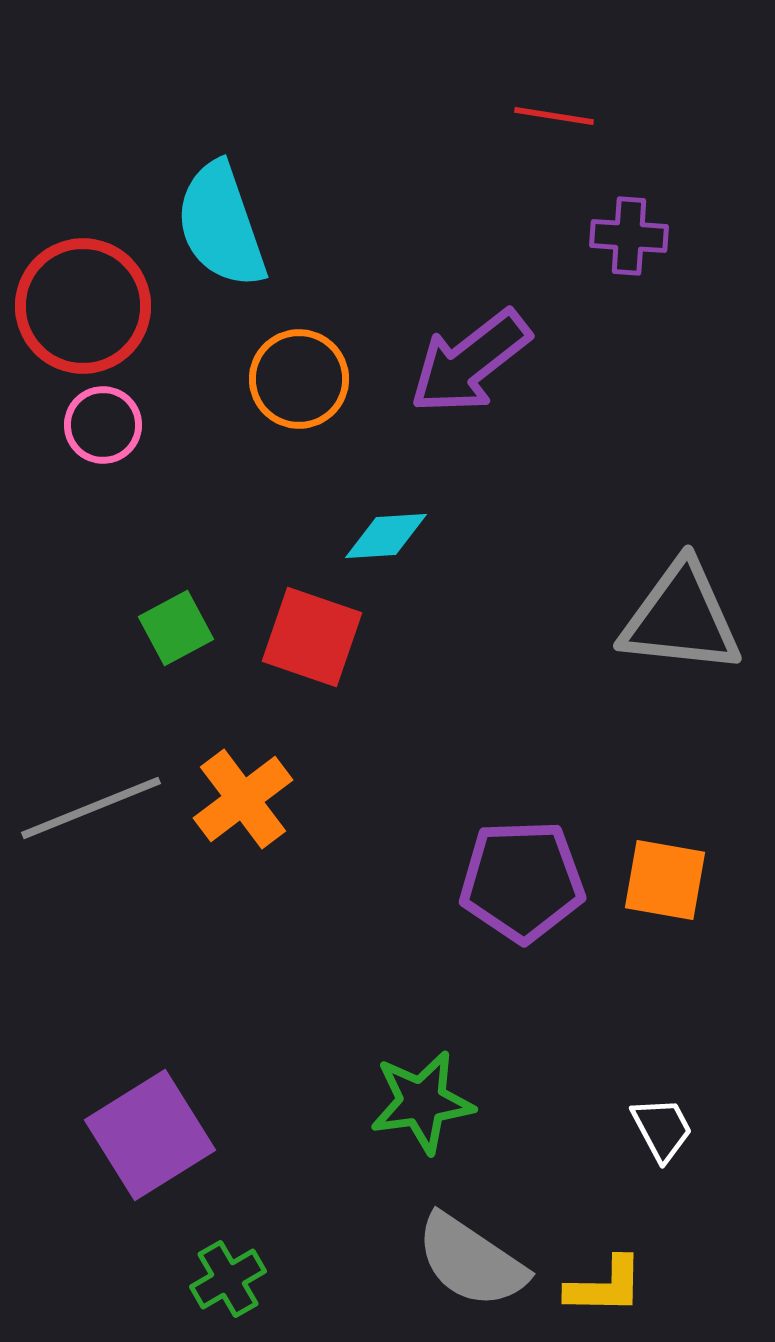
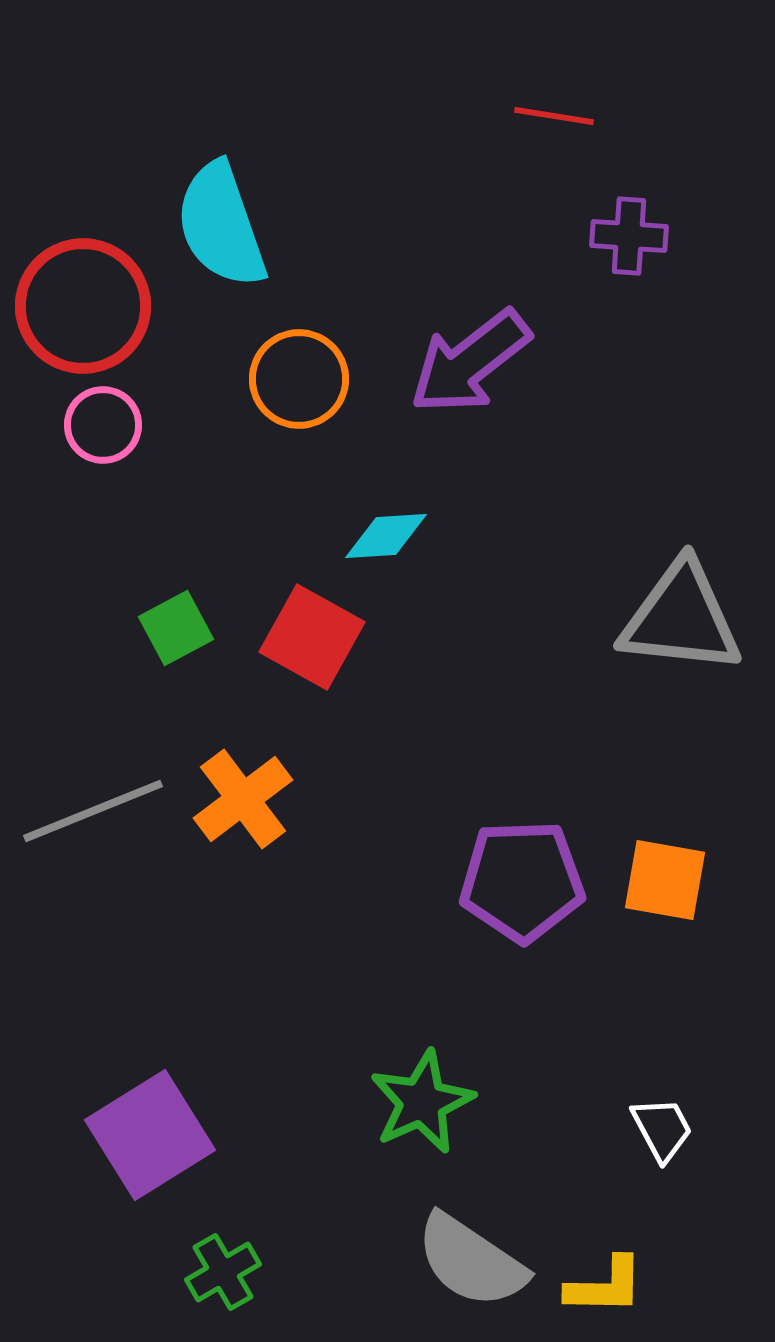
red square: rotated 10 degrees clockwise
gray line: moved 2 px right, 3 px down
green star: rotated 16 degrees counterclockwise
green cross: moved 5 px left, 7 px up
